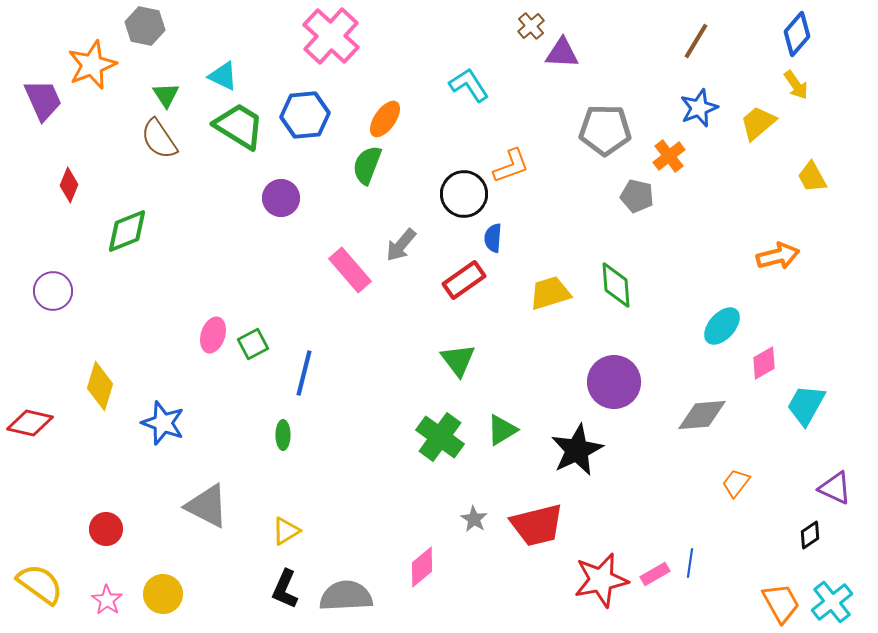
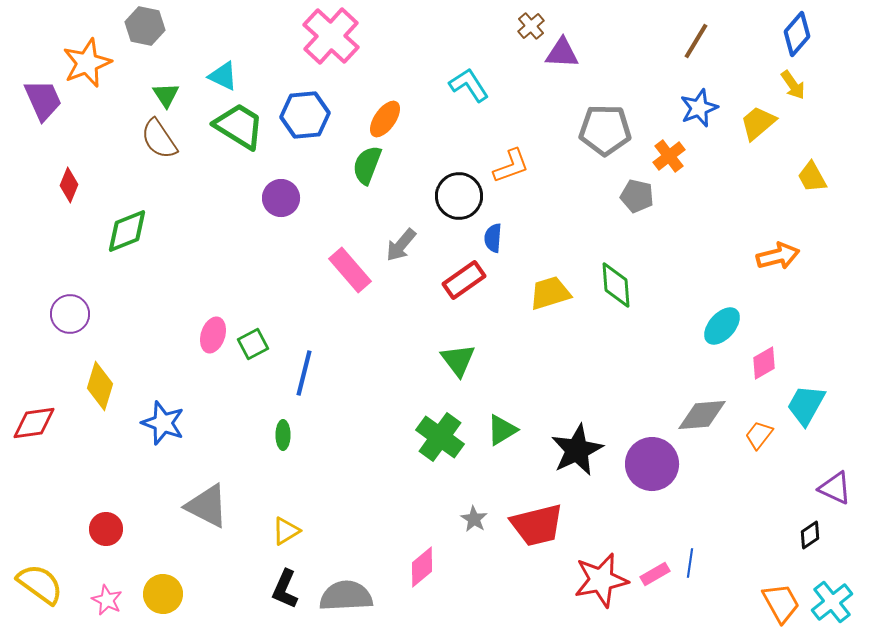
orange star at (92, 65): moved 5 px left, 2 px up
yellow arrow at (796, 85): moved 3 px left
black circle at (464, 194): moved 5 px left, 2 px down
purple circle at (53, 291): moved 17 px right, 23 px down
purple circle at (614, 382): moved 38 px right, 82 px down
red diamond at (30, 423): moved 4 px right; rotated 21 degrees counterclockwise
orange trapezoid at (736, 483): moved 23 px right, 48 px up
pink star at (107, 600): rotated 8 degrees counterclockwise
